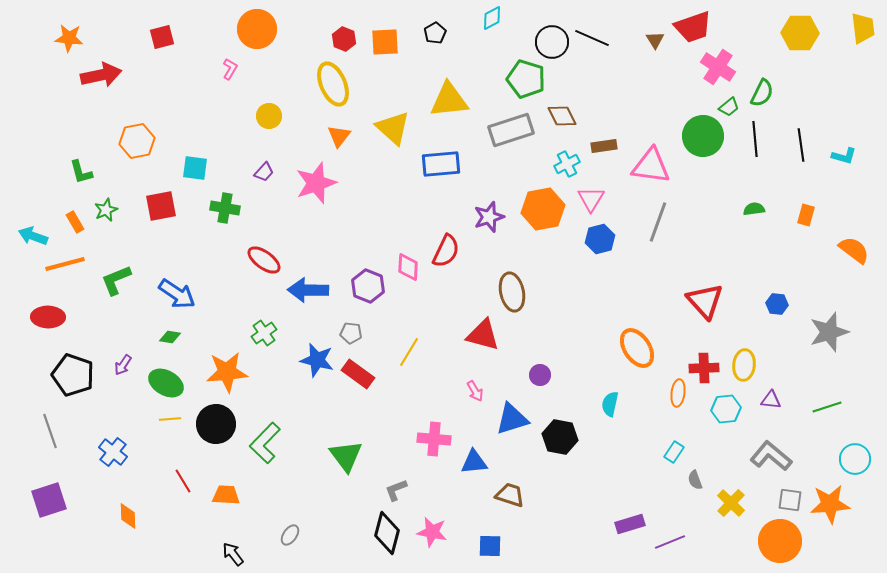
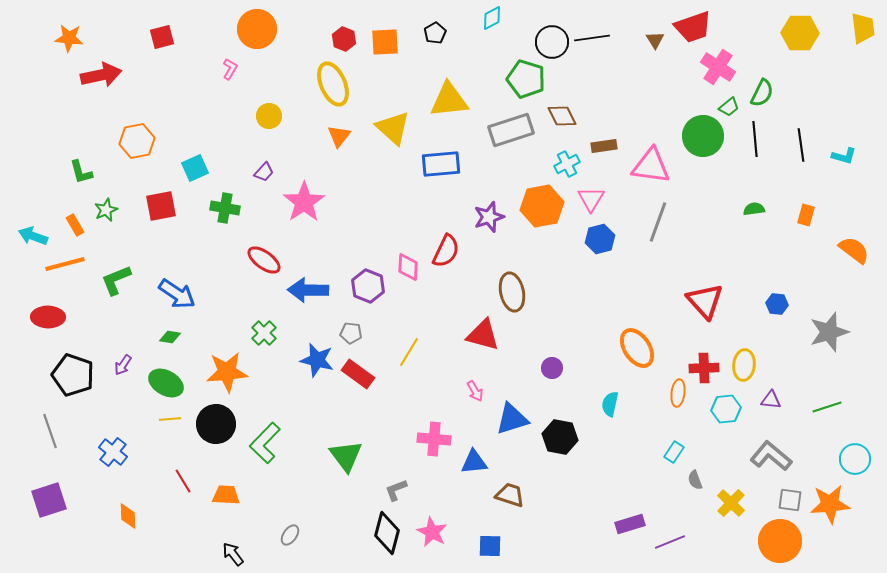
black line at (592, 38): rotated 32 degrees counterclockwise
cyan square at (195, 168): rotated 32 degrees counterclockwise
pink star at (316, 183): moved 12 px left, 19 px down; rotated 15 degrees counterclockwise
orange hexagon at (543, 209): moved 1 px left, 3 px up
orange rectangle at (75, 222): moved 3 px down
green cross at (264, 333): rotated 10 degrees counterclockwise
purple circle at (540, 375): moved 12 px right, 7 px up
pink star at (432, 532): rotated 16 degrees clockwise
